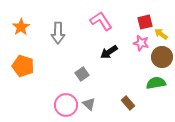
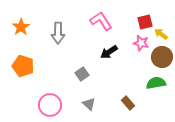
pink circle: moved 16 px left
